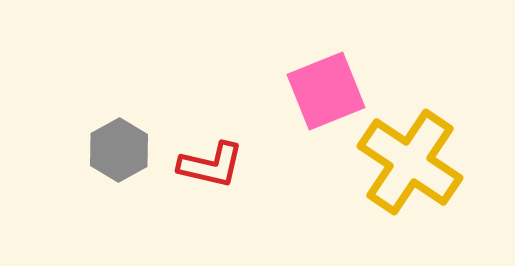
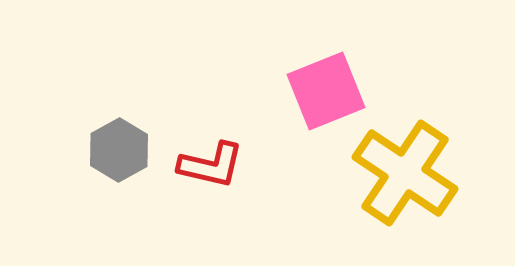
yellow cross: moved 5 px left, 11 px down
